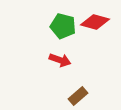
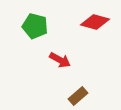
green pentagon: moved 28 px left
red arrow: rotated 10 degrees clockwise
